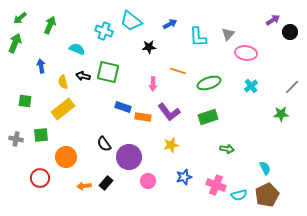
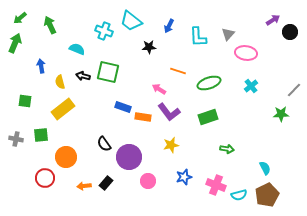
blue arrow at (170, 24): moved 1 px left, 2 px down; rotated 144 degrees clockwise
green arrow at (50, 25): rotated 48 degrees counterclockwise
yellow semicircle at (63, 82): moved 3 px left
pink arrow at (153, 84): moved 6 px right, 5 px down; rotated 120 degrees clockwise
gray line at (292, 87): moved 2 px right, 3 px down
red circle at (40, 178): moved 5 px right
